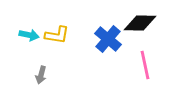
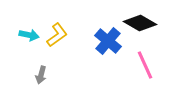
black diamond: rotated 28 degrees clockwise
yellow L-shape: rotated 45 degrees counterclockwise
blue cross: moved 2 px down
pink line: rotated 12 degrees counterclockwise
